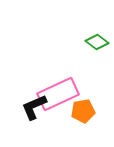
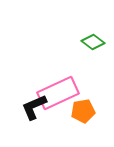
green diamond: moved 4 px left
pink rectangle: moved 1 px up
